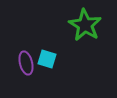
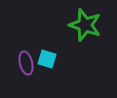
green star: rotated 12 degrees counterclockwise
